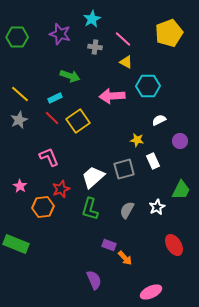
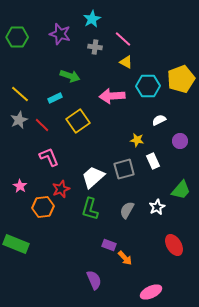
yellow pentagon: moved 12 px right, 46 px down
red line: moved 10 px left, 7 px down
green trapezoid: rotated 15 degrees clockwise
